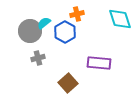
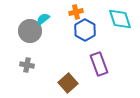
orange cross: moved 1 px left, 2 px up
cyan semicircle: moved 1 px left, 4 px up
blue hexagon: moved 20 px right, 2 px up
gray cross: moved 11 px left, 7 px down; rotated 24 degrees clockwise
purple rectangle: moved 1 px down; rotated 65 degrees clockwise
